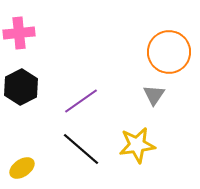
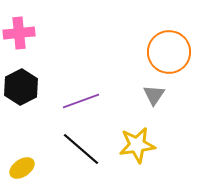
purple line: rotated 15 degrees clockwise
